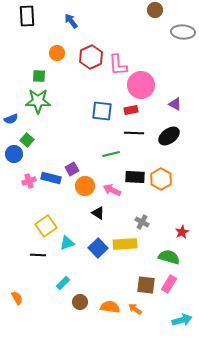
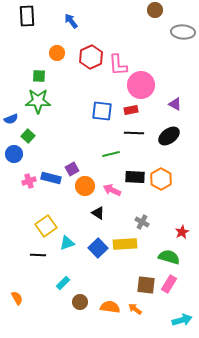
green square at (27, 140): moved 1 px right, 4 px up
